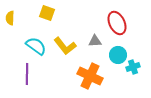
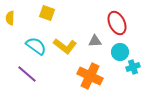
yellow L-shape: rotated 15 degrees counterclockwise
cyan circle: moved 2 px right, 3 px up
purple line: rotated 50 degrees counterclockwise
